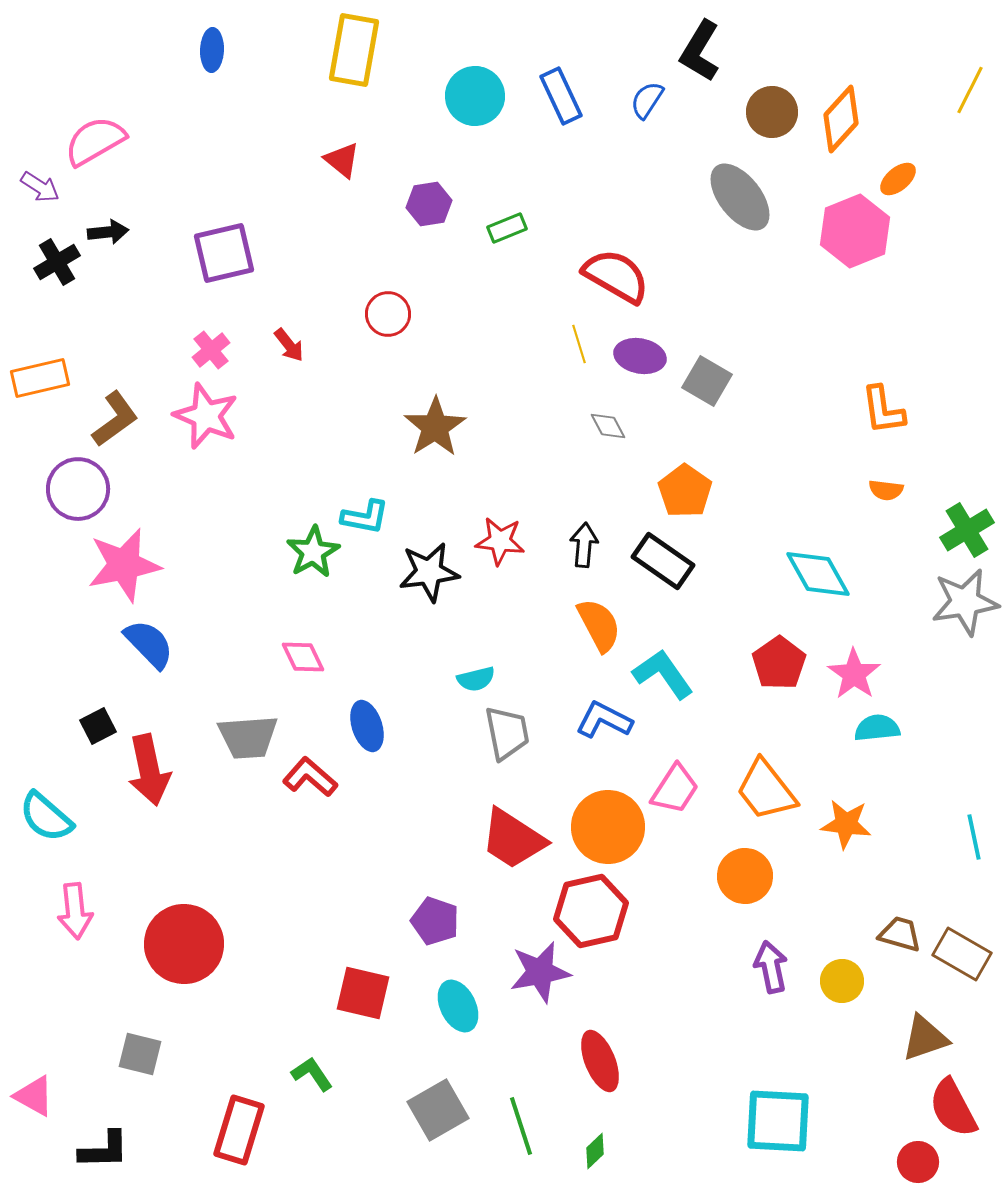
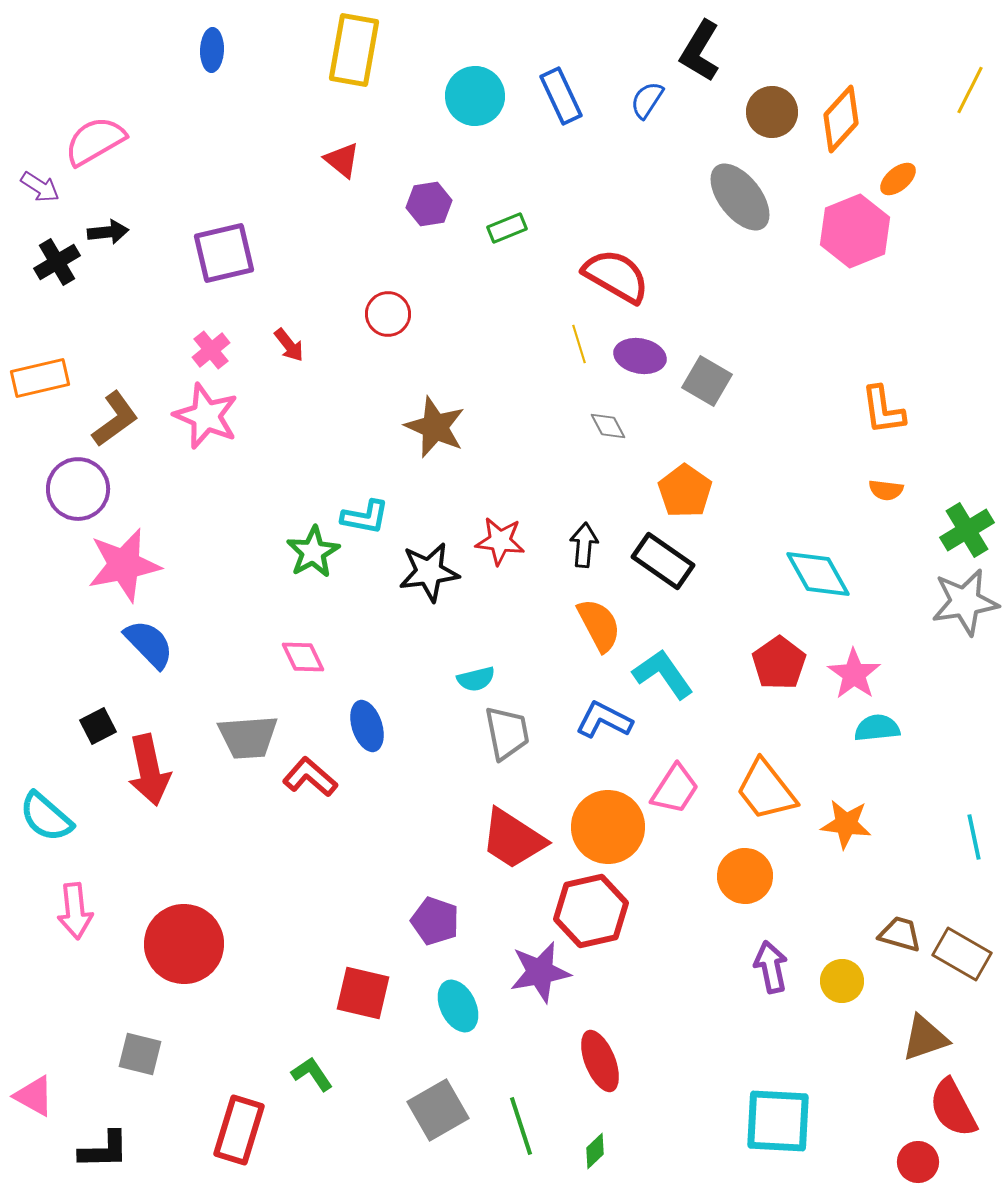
brown star at (435, 427): rotated 16 degrees counterclockwise
